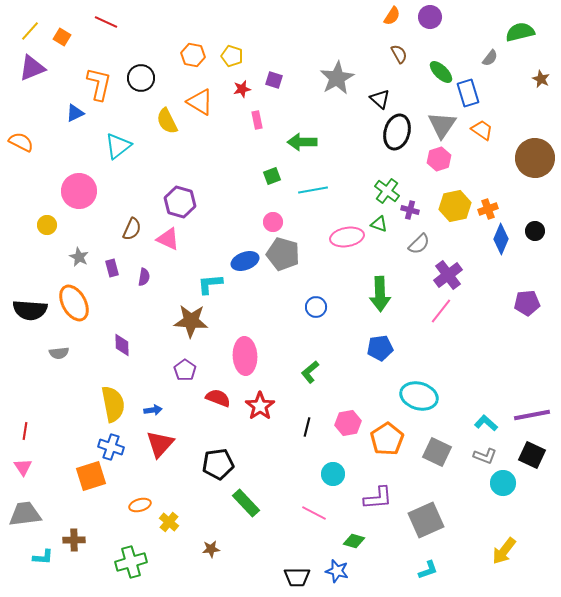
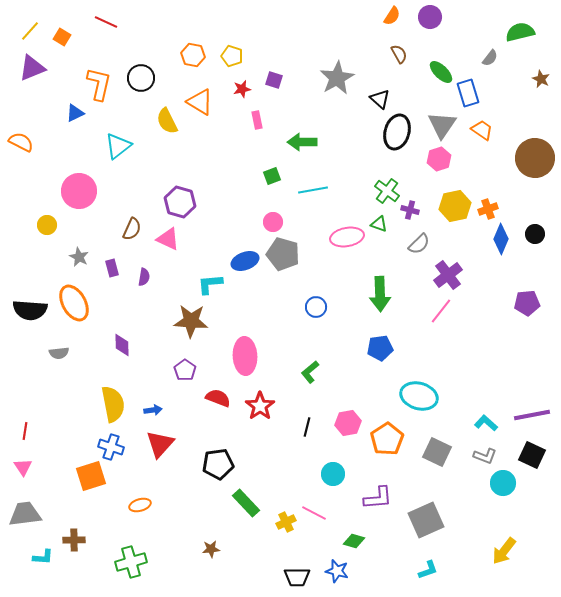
black circle at (535, 231): moved 3 px down
yellow cross at (169, 522): moved 117 px right; rotated 24 degrees clockwise
